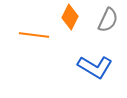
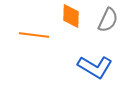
orange diamond: moved 1 px right, 1 px up; rotated 25 degrees counterclockwise
